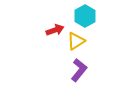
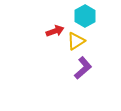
red arrow: moved 1 px down
purple L-shape: moved 4 px right, 2 px up; rotated 10 degrees clockwise
